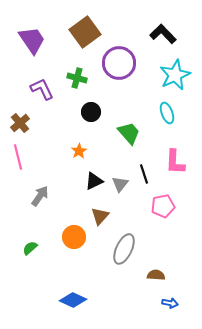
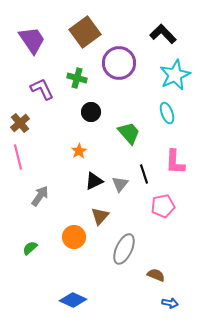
brown semicircle: rotated 18 degrees clockwise
